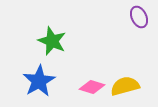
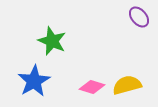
purple ellipse: rotated 15 degrees counterclockwise
blue star: moved 5 px left
yellow semicircle: moved 2 px right, 1 px up
